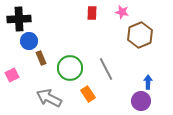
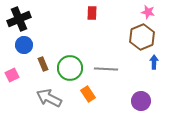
pink star: moved 26 px right
black cross: rotated 20 degrees counterclockwise
brown hexagon: moved 2 px right, 2 px down
blue circle: moved 5 px left, 4 px down
brown rectangle: moved 2 px right, 6 px down
gray line: rotated 60 degrees counterclockwise
blue arrow: moved 6 px right, 20 px up
